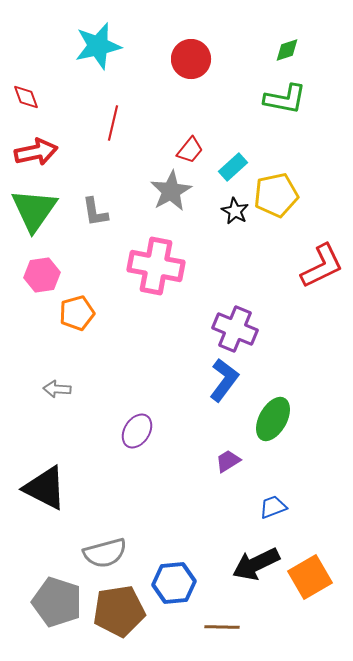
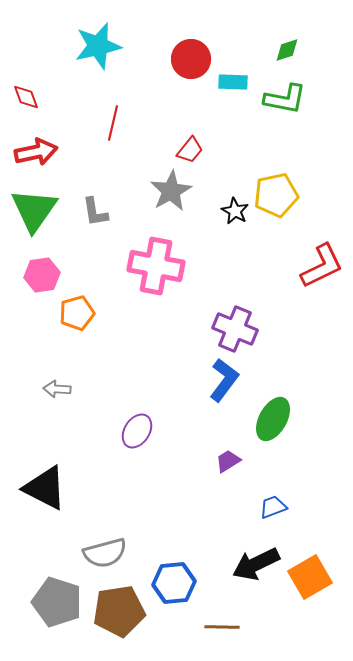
cyan rectangle: moved 85 px up; rotated 44 degrees clockwise
